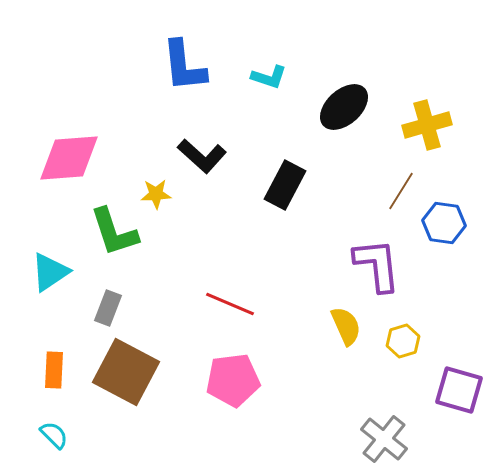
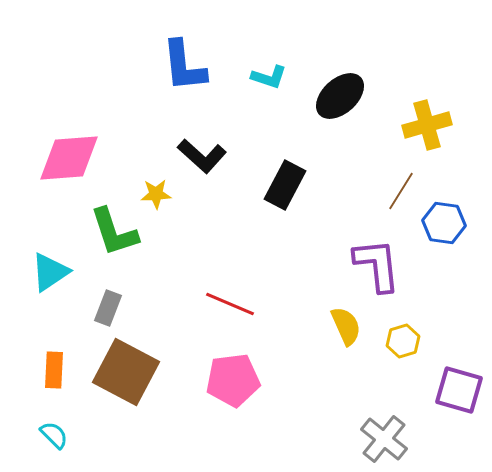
black ellipse: moved 4 px left, 11 px up
